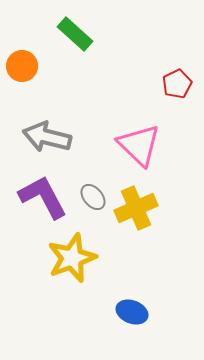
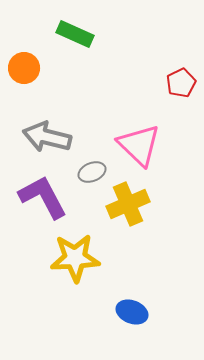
green rectangle: rotated 18 degrees counterclockwise
orange circle: moved 2 px right, 2 px down
red pentagon: moved 4 px right, 1 px up
gray ellipse: moved 1 px left, 25 px up; rotated 72 degrees counterclockwise
yellow cross: moved 8 px left, 4 px up
yellow star: moved 3 px right; rotated 18 degrees clockwise
